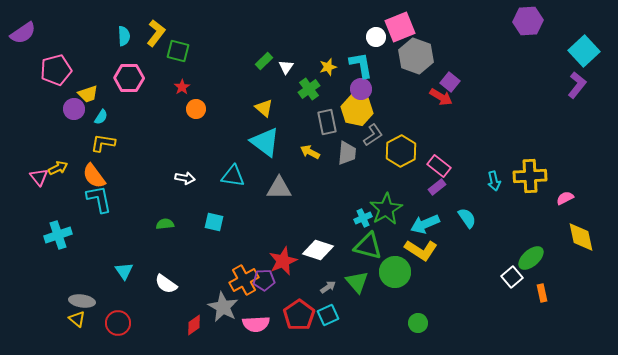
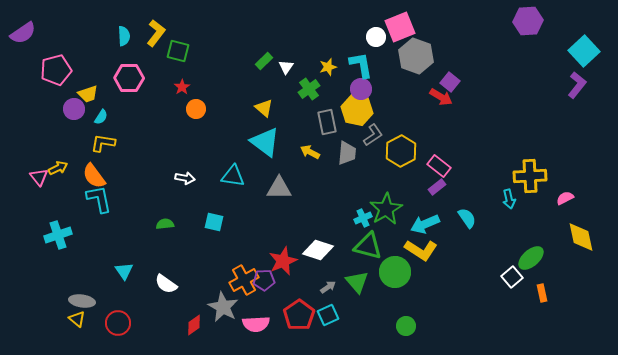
cyan arrow at (494, 181): moved 15 px right, 18 px down
green circle at (418, 323): moved 12 px left, 3 px down
